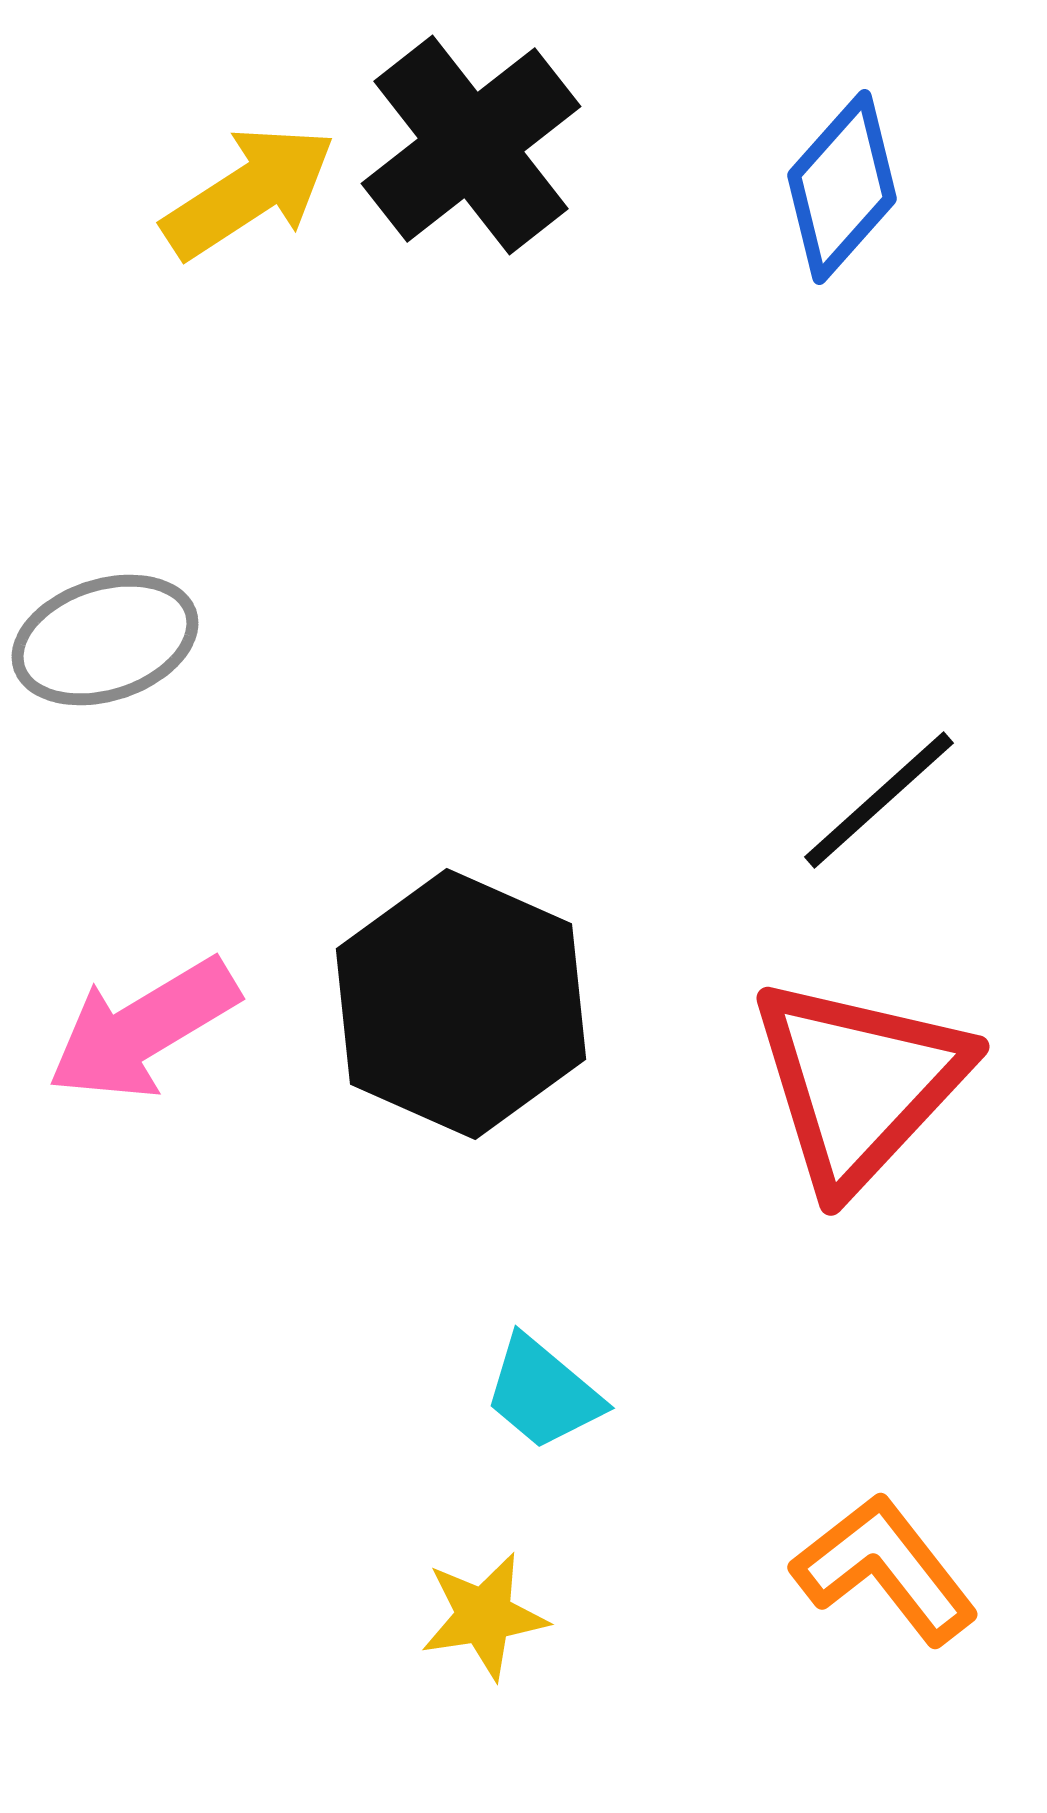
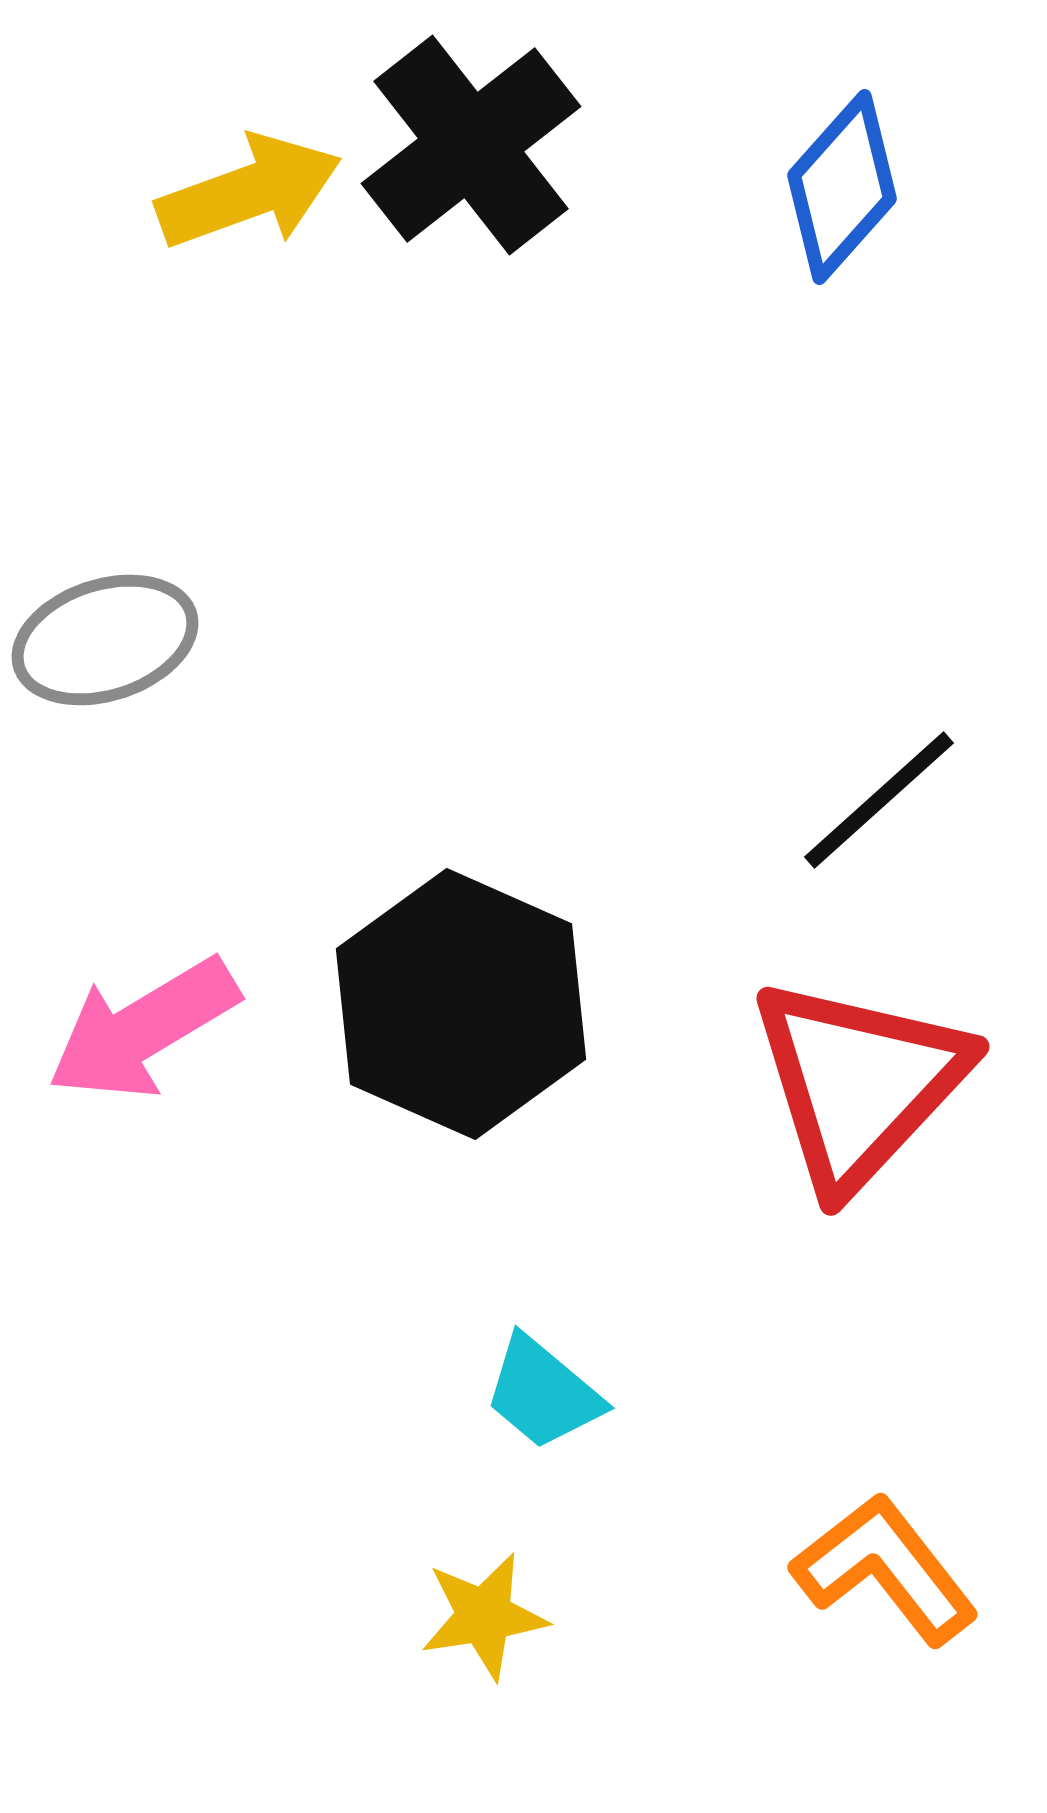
yellow arrow: rotated 13 degrees clockwise
